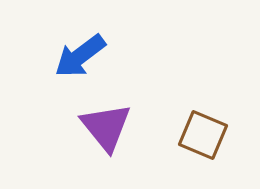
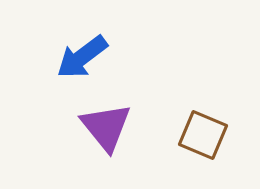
blue arrow: moved 2 px right, 1 px down
